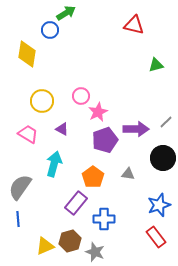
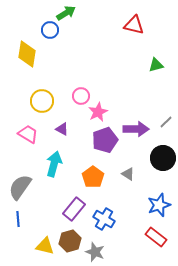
gray triangle: rotated 24 degrees clockwise
purple rectangle: moved 2 px left, 6 px down
blue cross: rotated 30 degrees clockwise
red rectangle: rotated 15 degrees counterclockwise
yellow triangle: rotated 36 degrees clockwise
